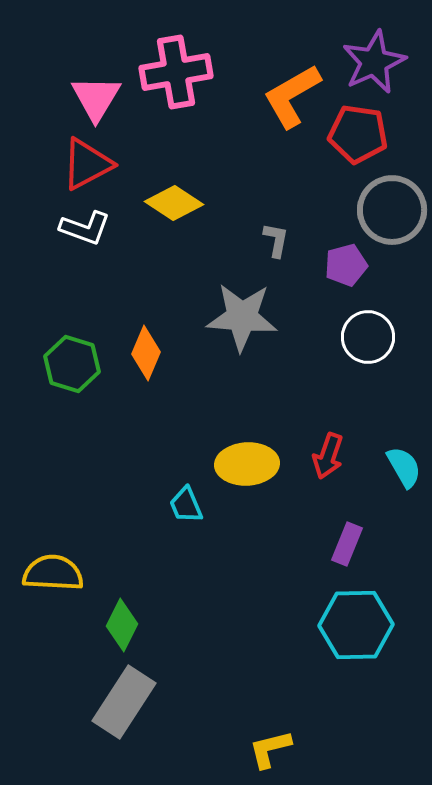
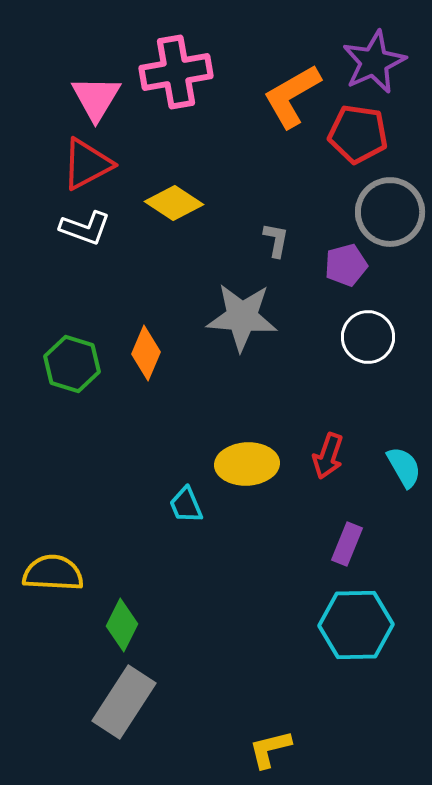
gray circle: moved 2 px left, 2 px down
